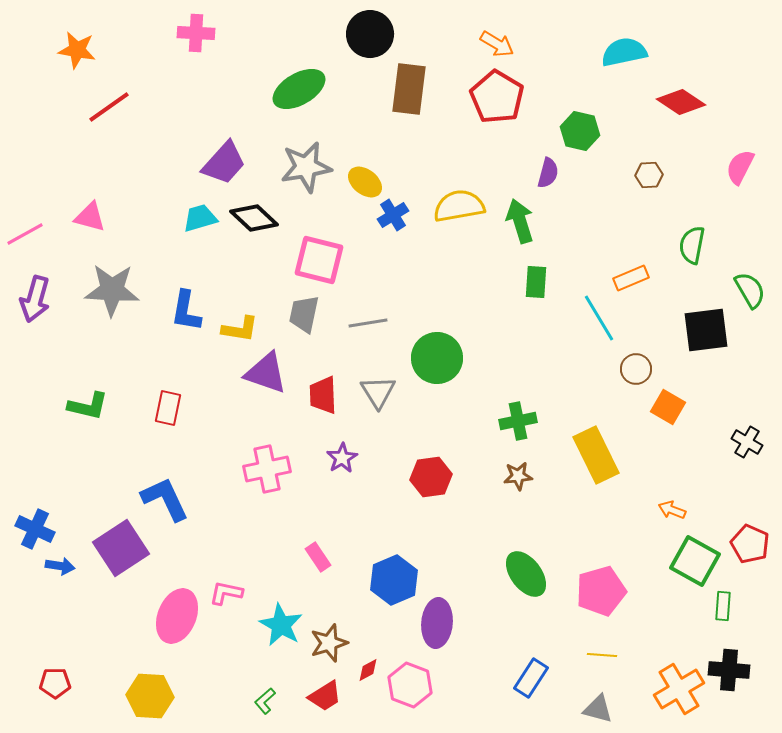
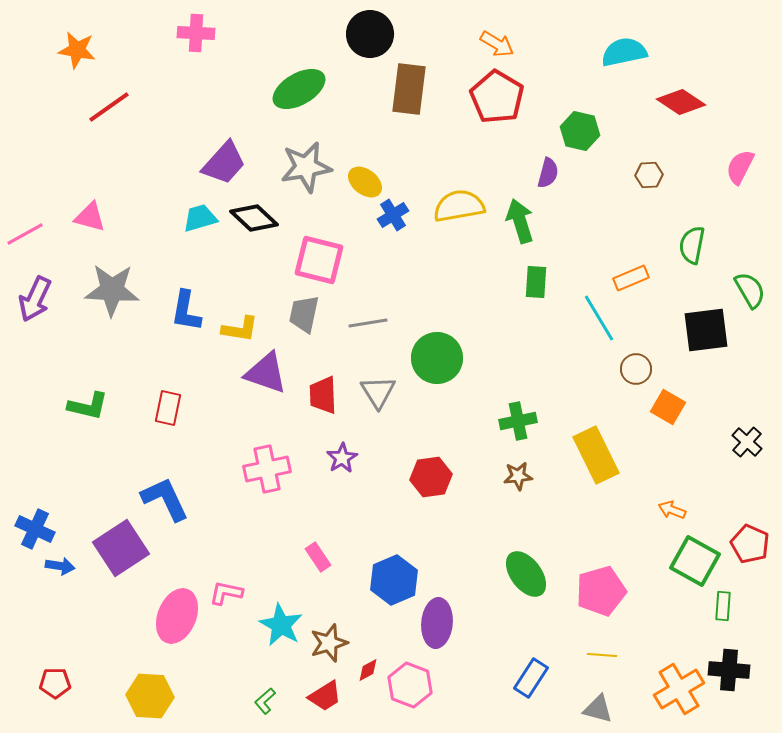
purple arrow at (35, 299): rotated 9 degrees clockwise
black cross at (747, 442): rotated 12 degrees clockwise
